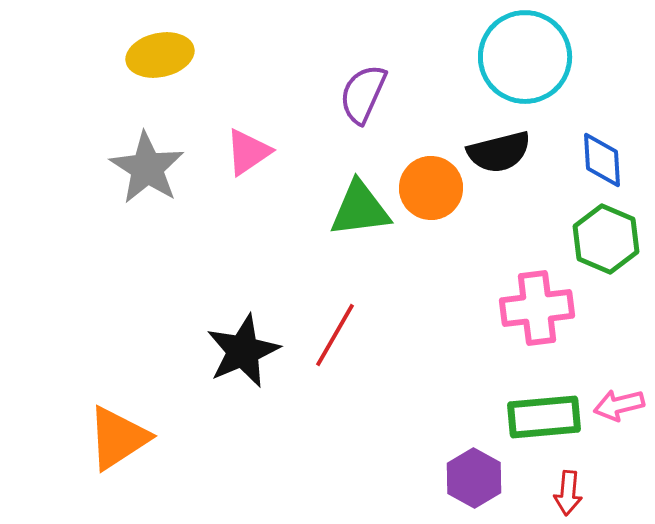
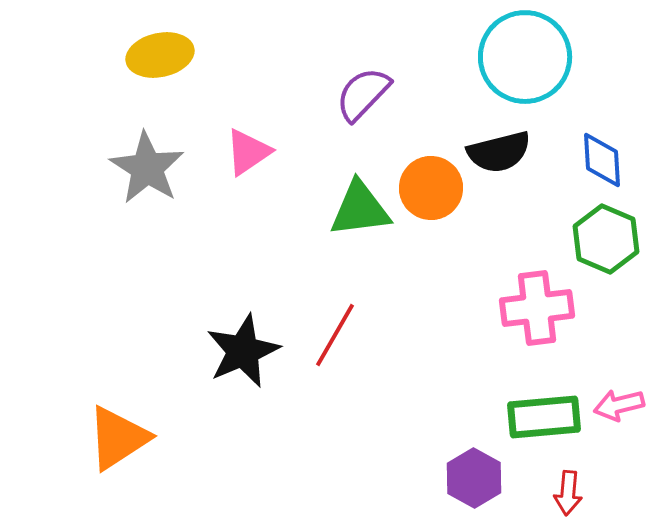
purple semicircle: rotated 20 degrees clockwise
